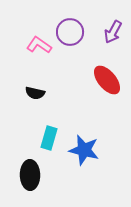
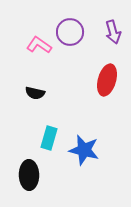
purple arrow: rotated 45 degrees counterclockwise
red ellipse: rotated 56 degrees clockwise
black ellipse: moved 1 px left
